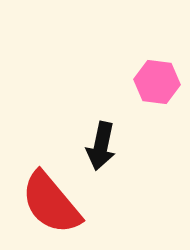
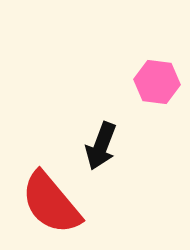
black arrow: rotated 9 degrees clockwise
